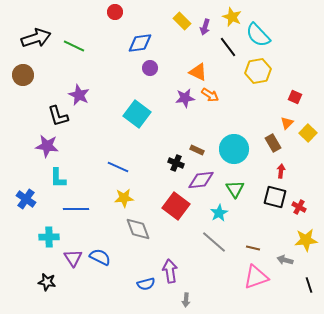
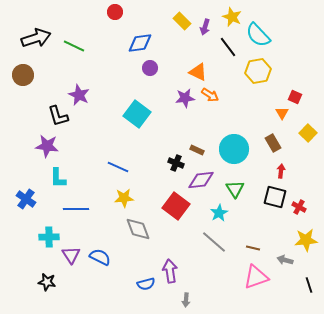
orange triangle at (287, 123): moved 5 px left, 10 px up; rotated 16 degrees counterclockwise
purple triangle at (73, 258): moved 2 px left, 3 px up
